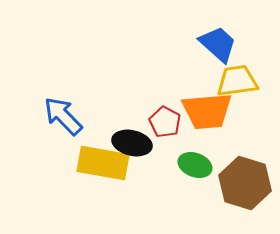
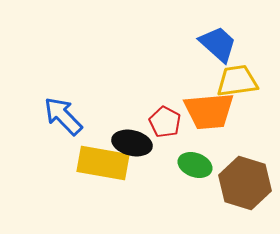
orange trapezoid: moved 2 px right
